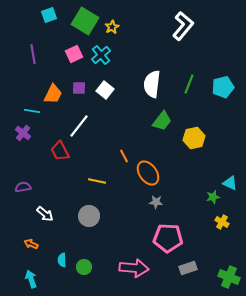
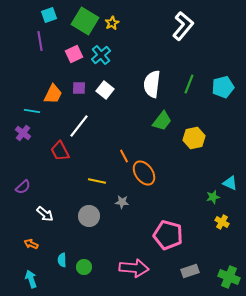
yellow star: moved 4 px up
purple line: moved 7 px right, 13 px up
orange ellipse: moved 4 px left
purple semicircle: rotated 147 degrees clockwise
gray star: moved 34 px left
pink pentagon: moved 3 px up; rotated 12 degrees clockwise
gray rectangle: moved 2 px right, 3 px down
